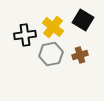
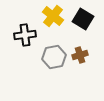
black square: moved 1 px up
yellow cross: moved 11 px up
gray hexagon: moved 3 px right, 3 px down
